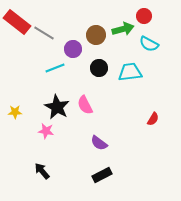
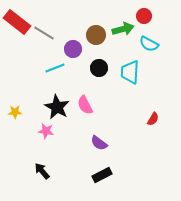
cyan trapezoid: rotated 80 degrees counterclockwise
